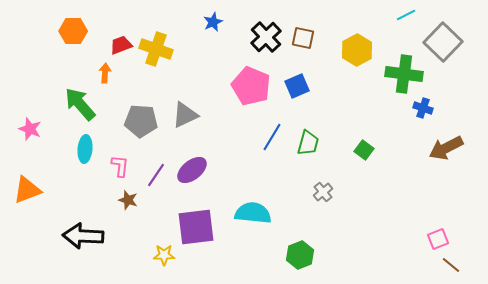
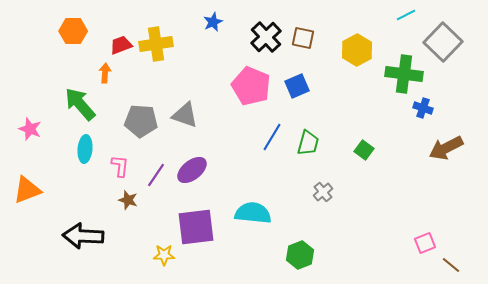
yellow cross: moved 5 px up; rotated 28 degrees counterclockwise
gray triangle: rotated 44 degrees clockwise
pink square: moved 13 px left, 4 px down
